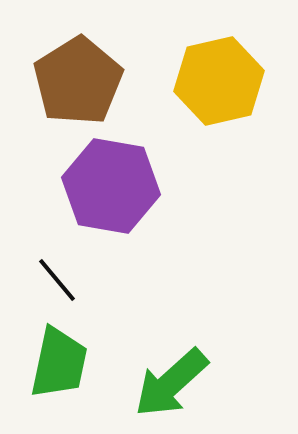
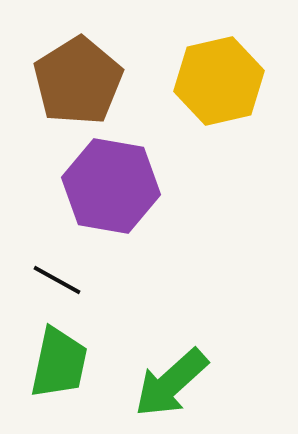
black line: rotated 21 degrees counterclockwise
